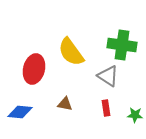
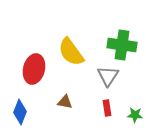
gray triangle: rotated 30 degrees clockwise
brown triangle: moved 2 px up
red rectangle: moved 1 px right
blue diamond: rotated 75 degrees counterclockwise
